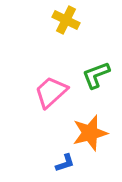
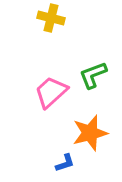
yellow cross: moved 15 px left, 2 px up; rotated 12 degrees counterclockwise
green L-shape: moved 3 px left
